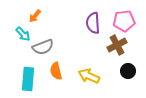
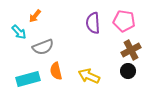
pink pentagon: rotated 15 degrees clockwise
cyan arrow: moved 4 px left, 2 px up
brown cross: moved 14 px right, 5 px down
cyan rectangle: rotated 70 degrees clockwise
